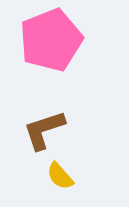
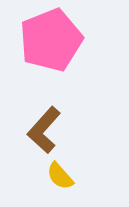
brown L-shape: rotated 30 degrees counterclockwise
